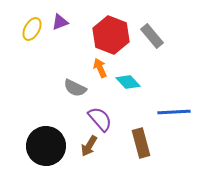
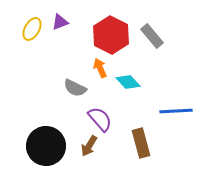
red hexagon: rotated 6 degrees clockwise
blue line: moved 2 px right, 1 px up
